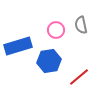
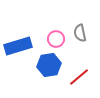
gray semicircle: moved 1 px left, 8 px down
pink circle: moved 9 px down
blue hexagon: moved 4 px down
